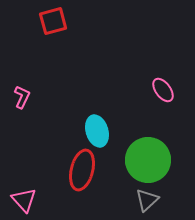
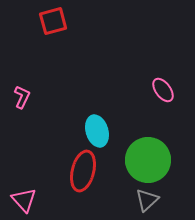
red ellipse: moved 1 px right, 1 px down
